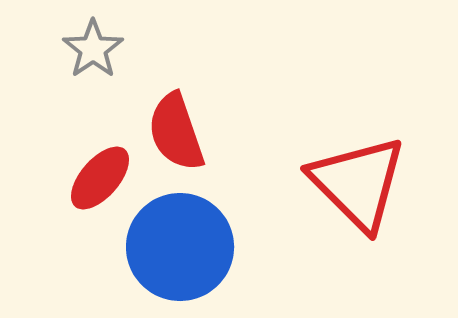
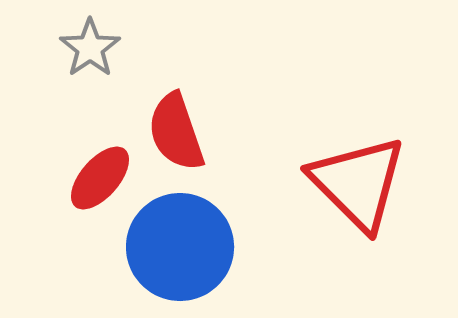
gray star: moved 3 px left, 1 px up
